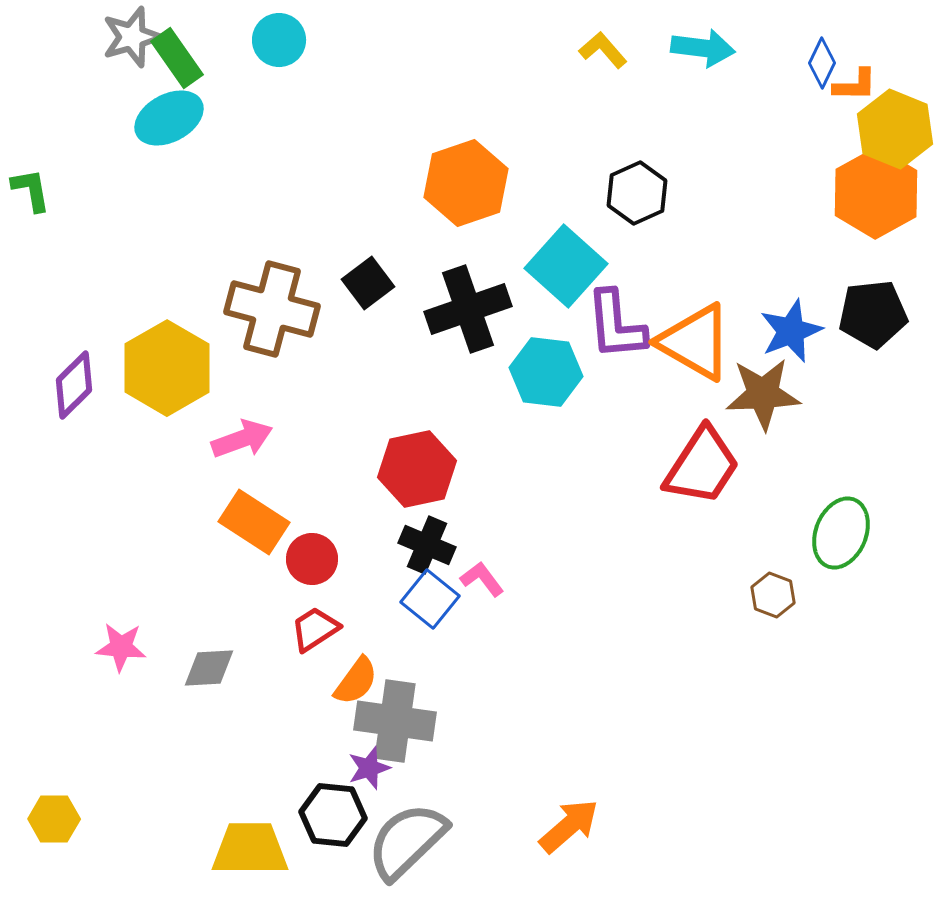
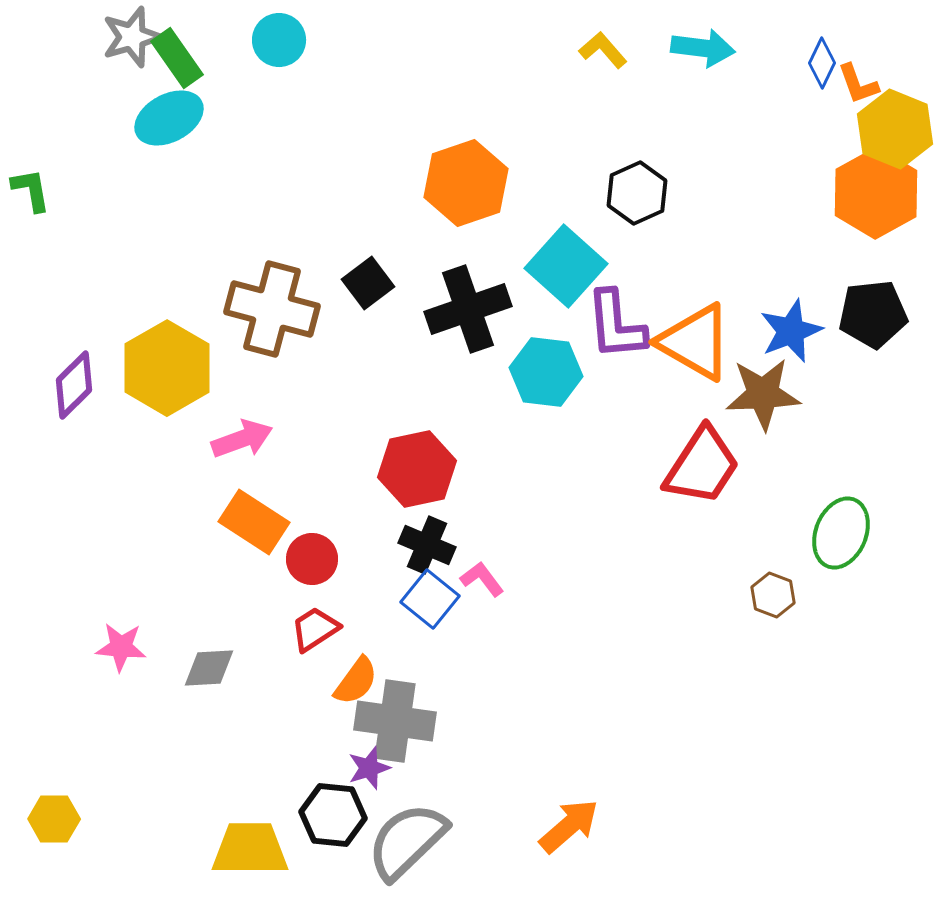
orange L-shape at (855, 85): moved 3 px right, 1 px up; rotated 69 degrees clockwise
